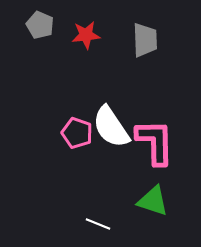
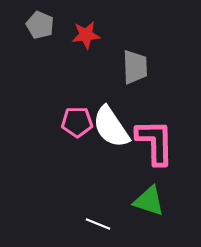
gray trapezoid: moved 10 px left, 27 px down
pink pentagon: moved 11 px up; rotated 20 degrees counterclockwise
green triangle: moved 4 px left
